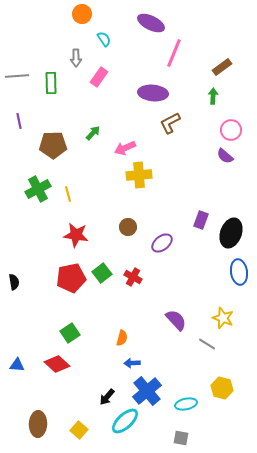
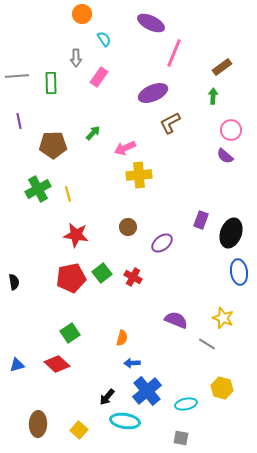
purple ellipse at (153, 93): rotated 28 degrees counterclockwise
purple semicircle at (176, 320): rotated 25 degrees counterclockwise
blue triangle at (17, 365): rotated 21 degrees counterclockwise
cyan ellipse at (125, 421): rotated 52 degrees clockwise
